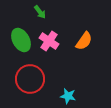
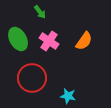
green ellipse: moved 3 px left, 1 px up
red circle: moved 2 px right, 1 px up
